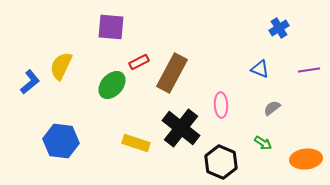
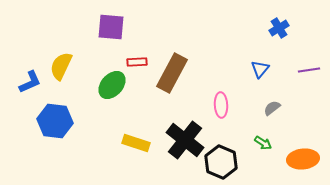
red rectangle: moved 2 px left; rotated 24 degrees clockwise
blue triangle: rotated 48 degrees clockwise
blue L-shape: rotated 15 degrees clockwise
black cross: moved 4 px right, 12 px down
blue hexagon: moved 6 px left, 20 px up
orange ellipse: moved 3 px left
